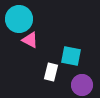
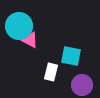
cyan circle: moved 7 px down
